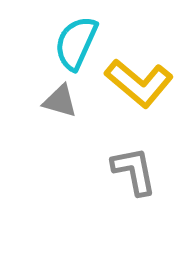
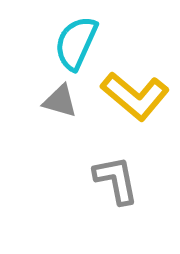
yellow L-shape: moved 4 px left, 13 px down
gray L-shape: moved 18 px left, 9 px down
